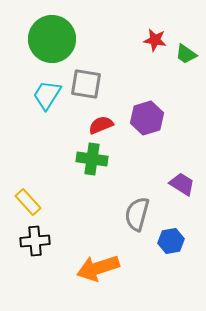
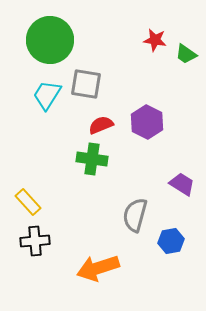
green circle: moved 2 px left, 1 px down
purple hexagon: moved 4 px down; rotated 16 degrees counterclockwise
gray semicircle: moved 2 px left, 1 px down
